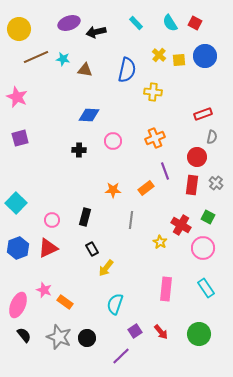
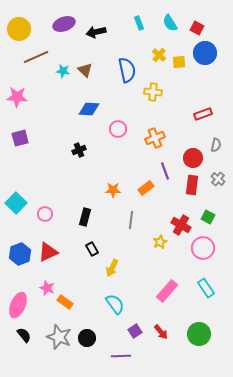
purple ellipse at (69, 23): moved 5 px left, 1 px down
cyan rectangle at (136, 23): moved 3 px right; rotated 24 degrees clockwise
red square at (195, 23): moved 2 px right, 5 px down
blue circle at (205, 56): moved 3 px up
cyan star at (63, 59): moved 12 px down
yellow square at (179, 60): moved 2 px down
brown triangle at (85, 70): rotated 35 degrees clockwise
blue semicircle at (127, 70): rotated 25 degrees counterclockwise
pink star at (17, 97): rotated 20 degrees counterclockwise
blue diamond at (89, 115): moved 6 px up
gray semicircle at (212, 137): moved 4 px right, 8 px down
pink circle at (113, 141): moved 5 px right, 12 px up
black cross at (79, 150): rotated 24 degrees counterclockwise
red circle at (197, 157): moved 4 px left, 1 px down
gray cross at (216, 183): moved 2 px right, 4 px up
pink circle at (52, 220): moved 7 px left, 6 px up
yellow star at (160, 242): rotated 16 degrees clockwise
blue hexagon at (18, 248): moved 2 px right, 6 px down
red triangle at (48, 248): moved 4 px down
yellow arrow at (106, 268): moved 6 px right; rotated 12 degrees counterclockwise
pink rectangle at (166, 289): moved 1 px right, 2 px down; rotated 35 degrees clockwise
pink star at (44, 290): moved 3 px right, 2 px up
cyan semicircle at (115, 304): rotated 125 degrees clockwise
purple line at (121, 356): rotated 42 degrees clockwise
